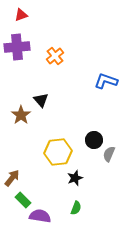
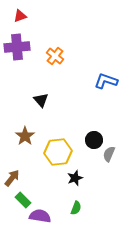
red triangle: moved 1 px left, 1 px down
orange cross: rotated 12 degrees counterclockwise
brown star: moved 4 px right, 21 px down
